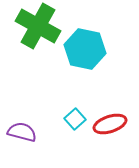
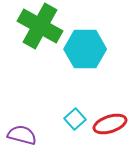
green cross: moved 2 px right
cyan hexagon: rotated 12 degrees counterclockwise
purple semicircle: moved 3 px down
